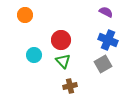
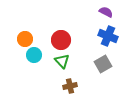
orange circle: moved 24 px down
blue cross: moved 4 px up
green triangle: moved 1 px left
